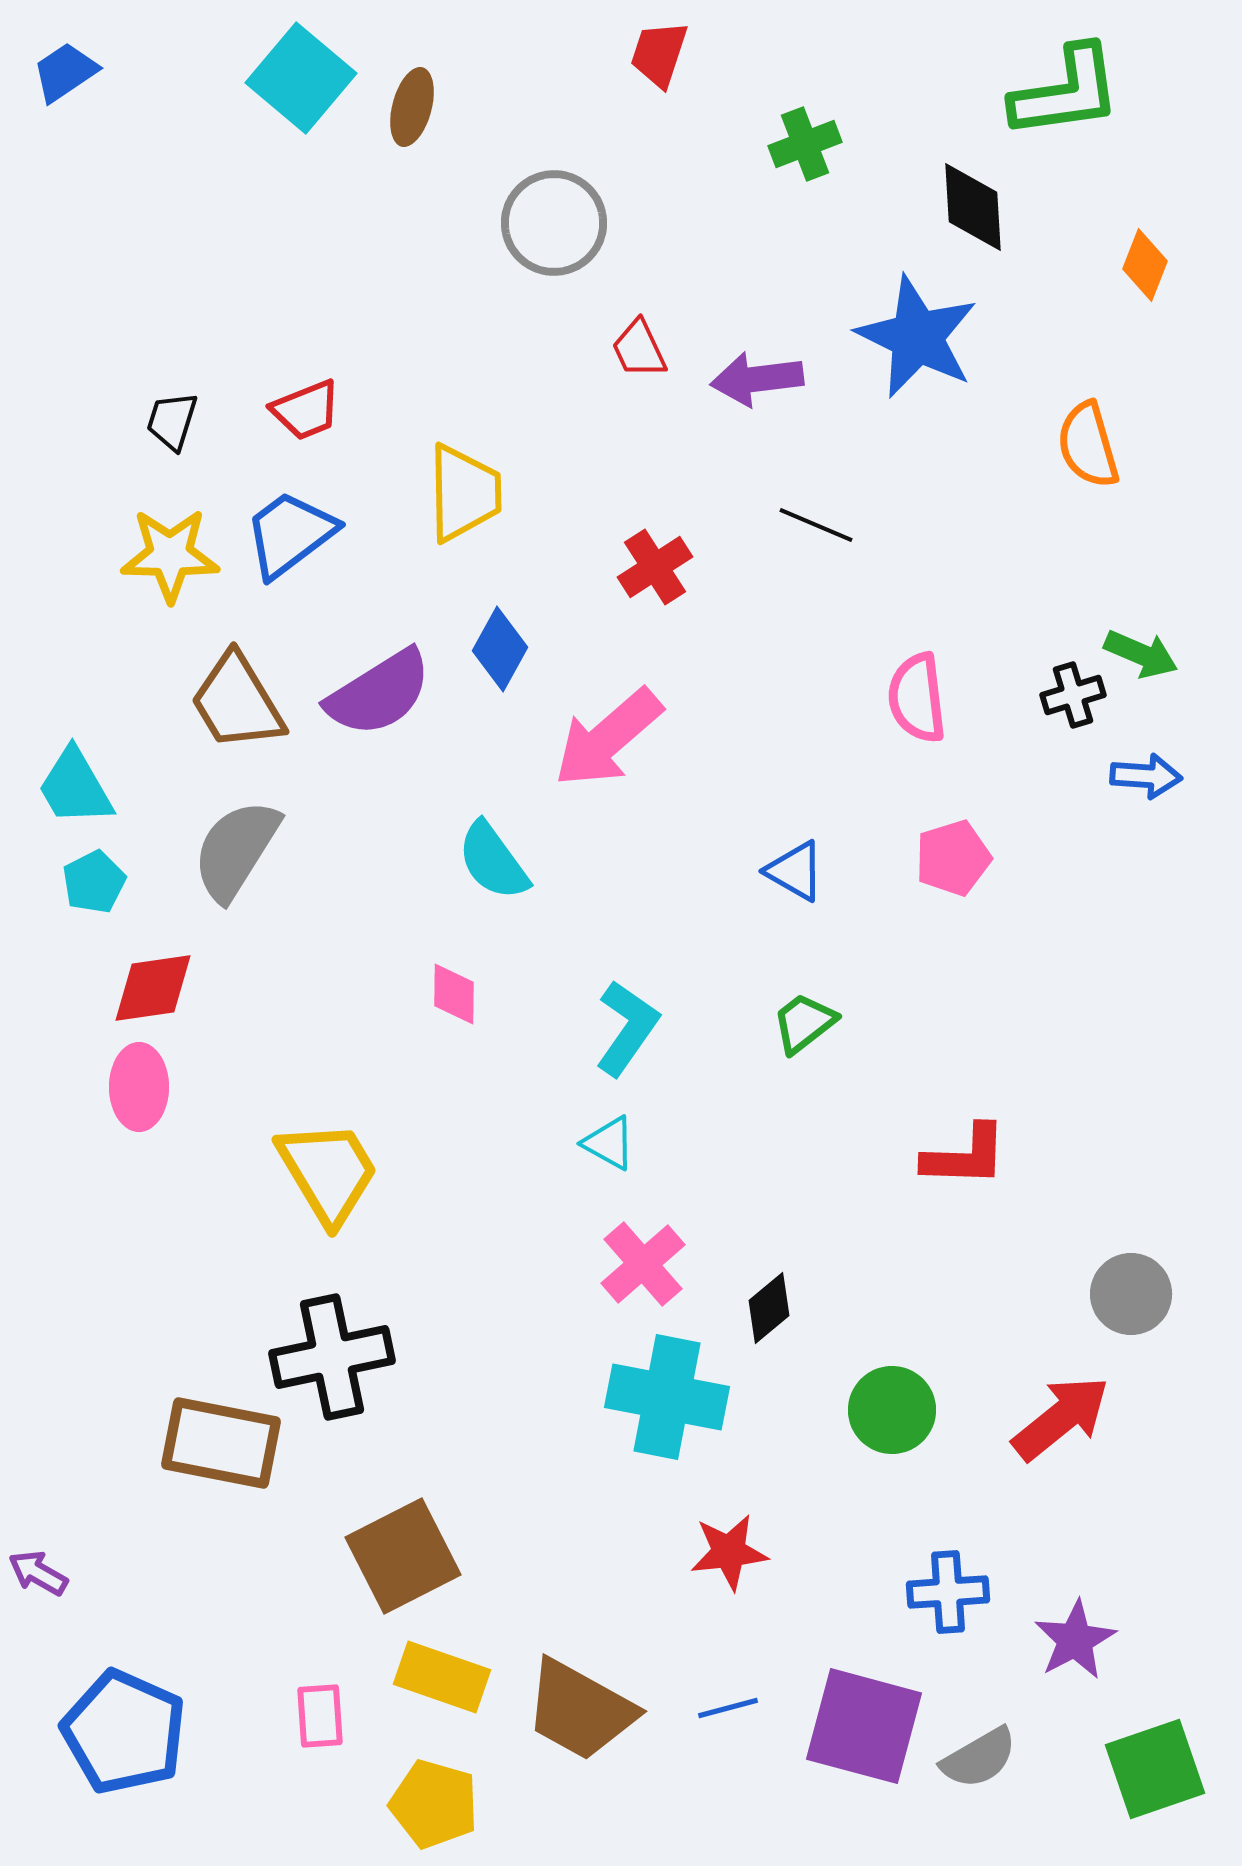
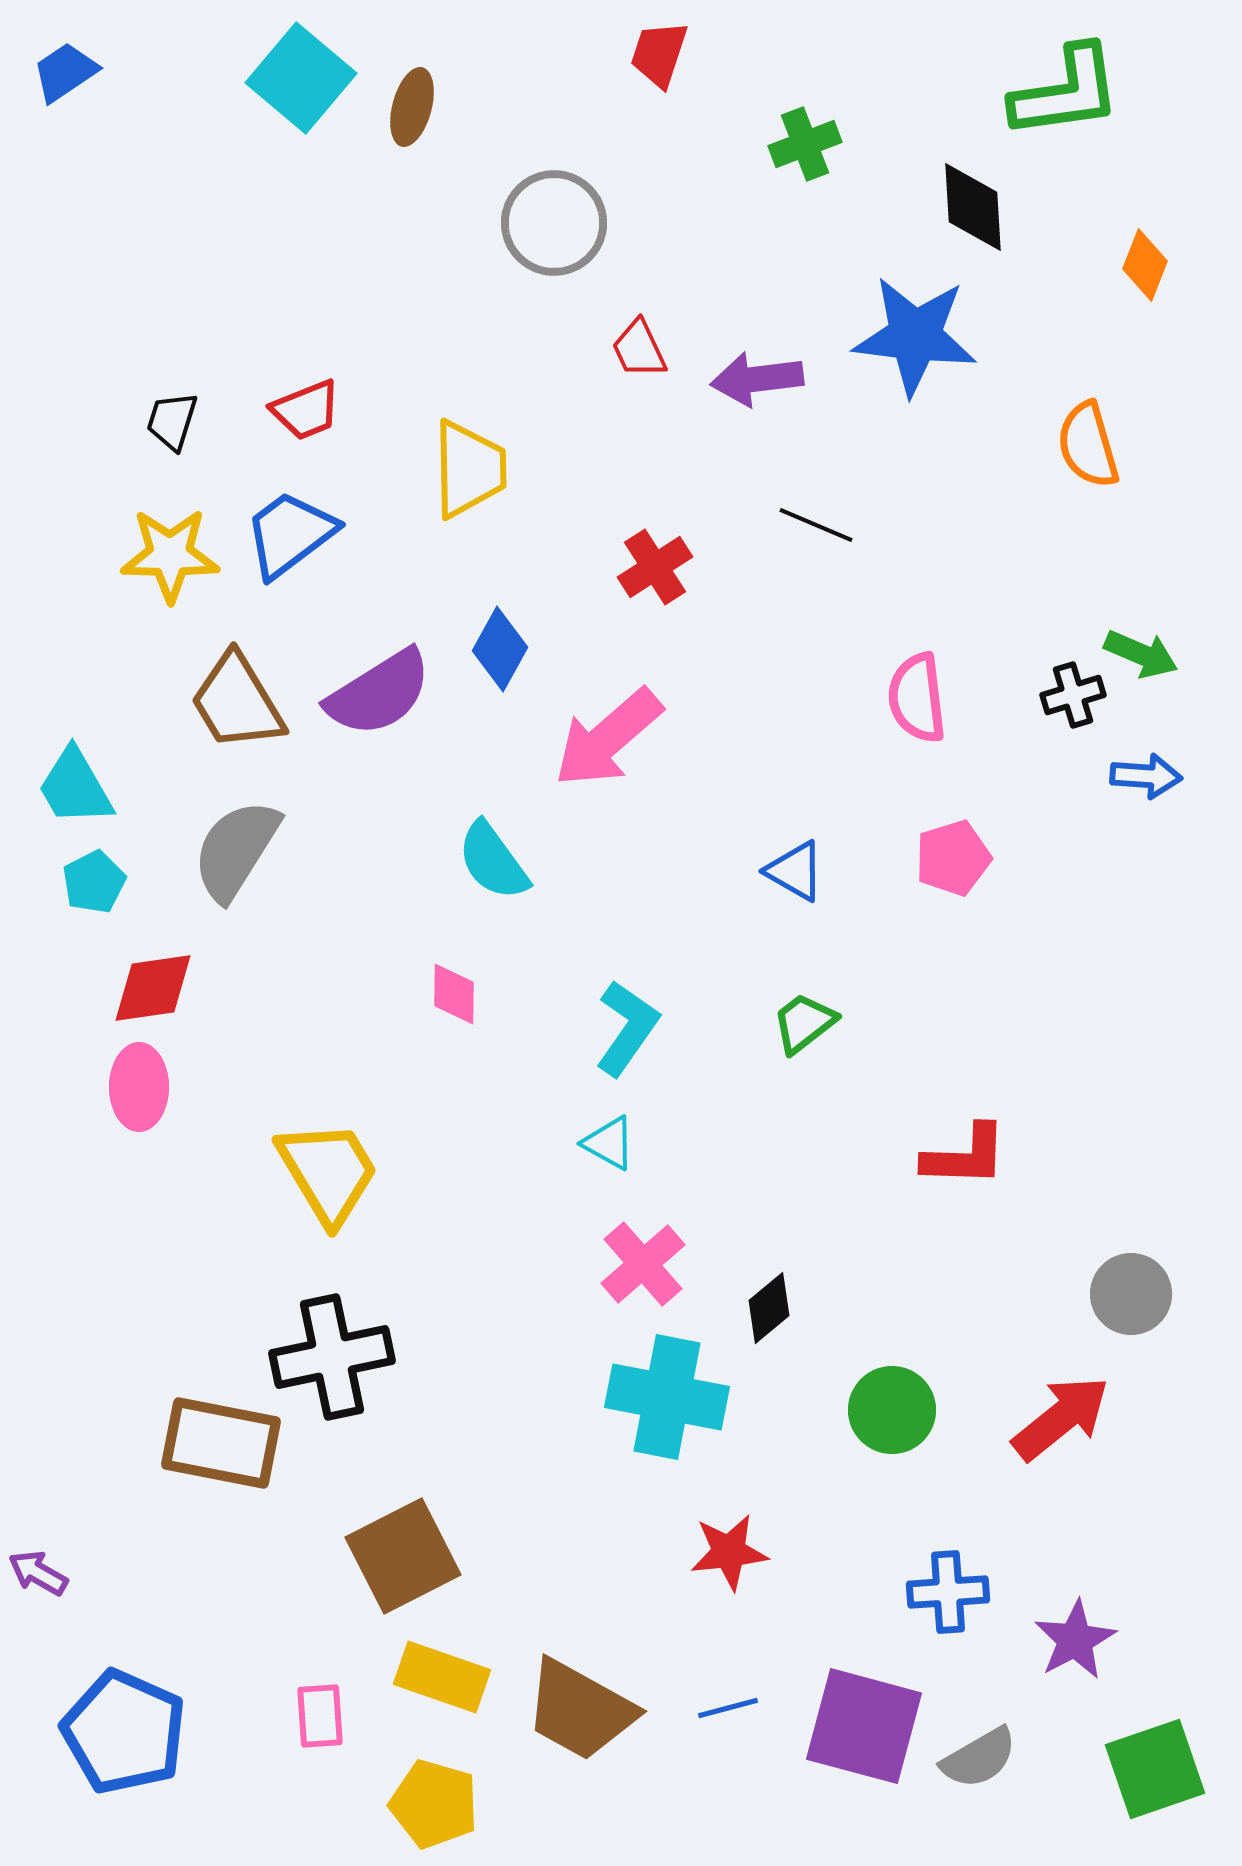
blue star at (917, 337): moved 2 px left, 1 px up; rotated 19 degrees counterclockwise
yellow trapezoid at (464, 493): moved 5 px right, 24 px up
